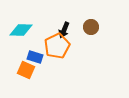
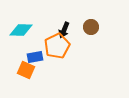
blue rectangle: rotated 28 degrees counterclockwise
